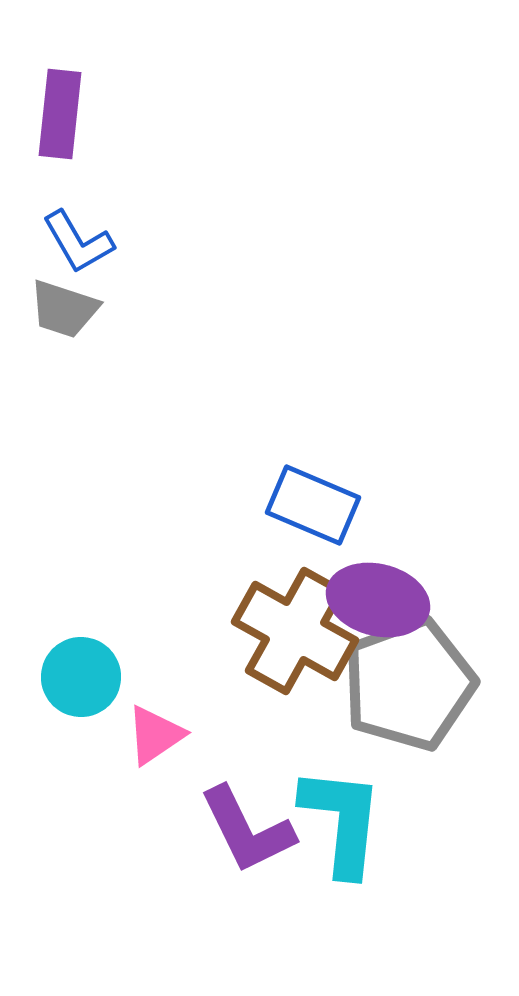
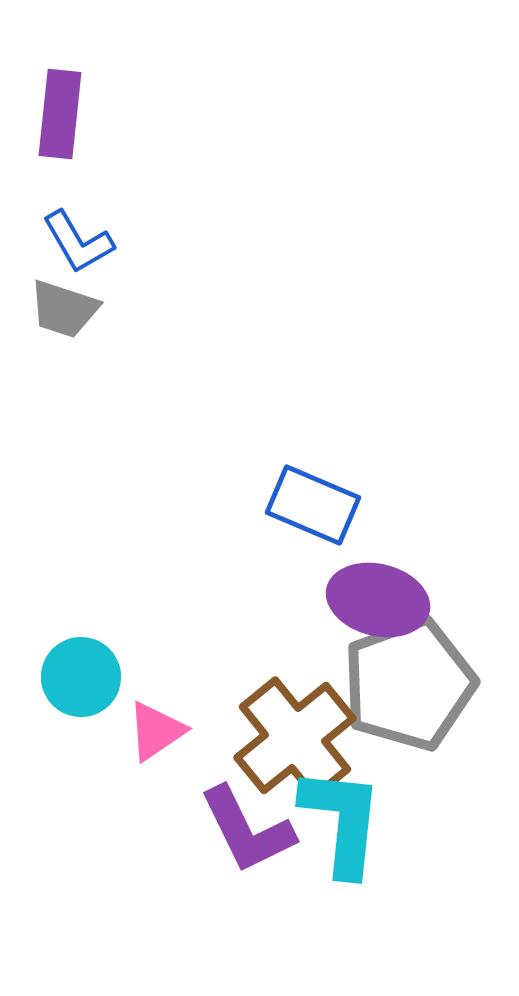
brown cross: moved 107 px down; rotated 22 degrees clockwise
pink triangle: moved 1 px right, 4 px up
